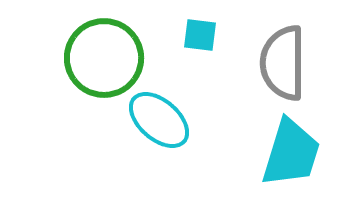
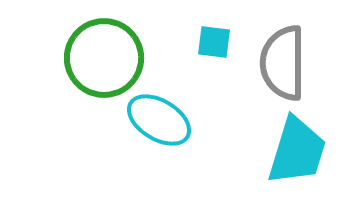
cyan square: moved 14 px right, 7 px down
cyan ellipse: rotated 10 degrees counterclockwise
cyan trapezoid: moved 6 px right, 2 px up
